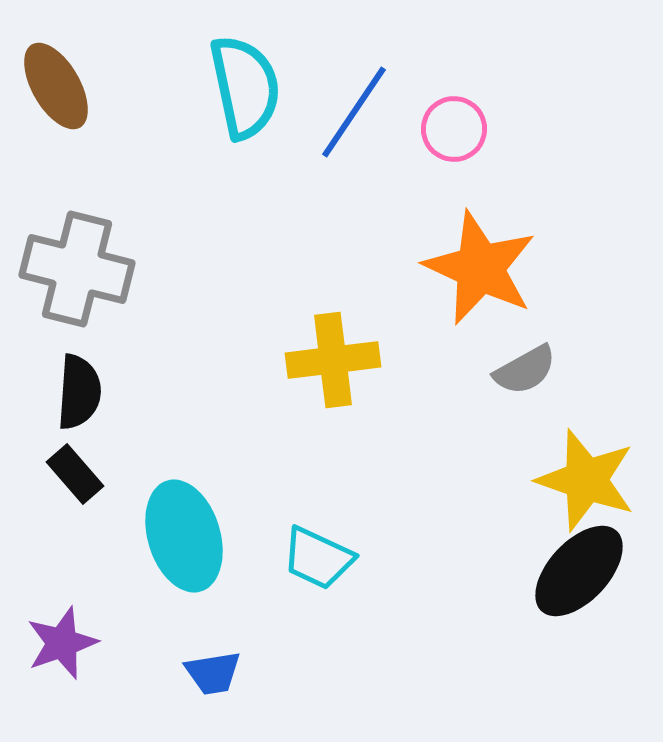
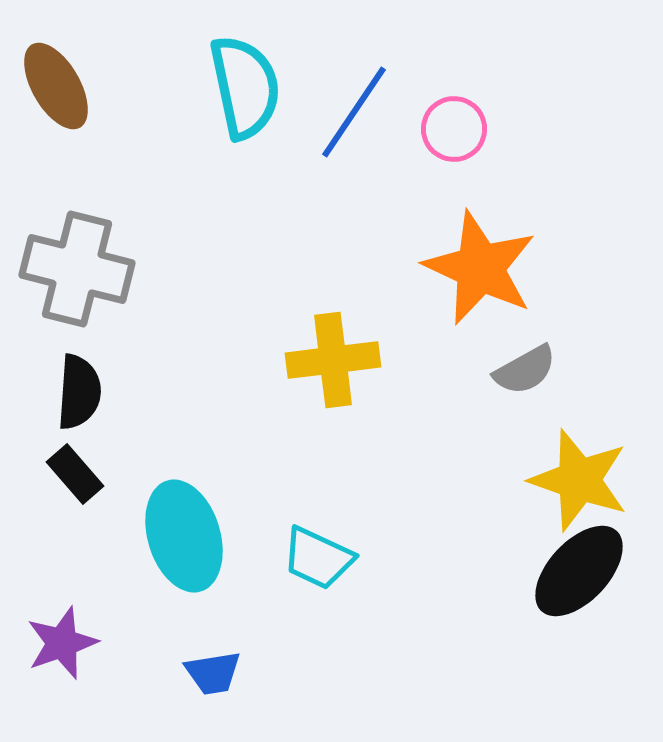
yellow star: moved 7 px left
